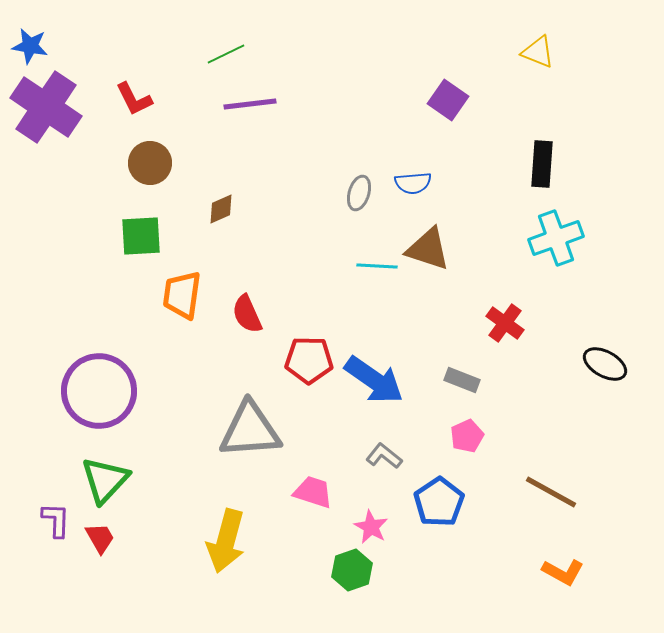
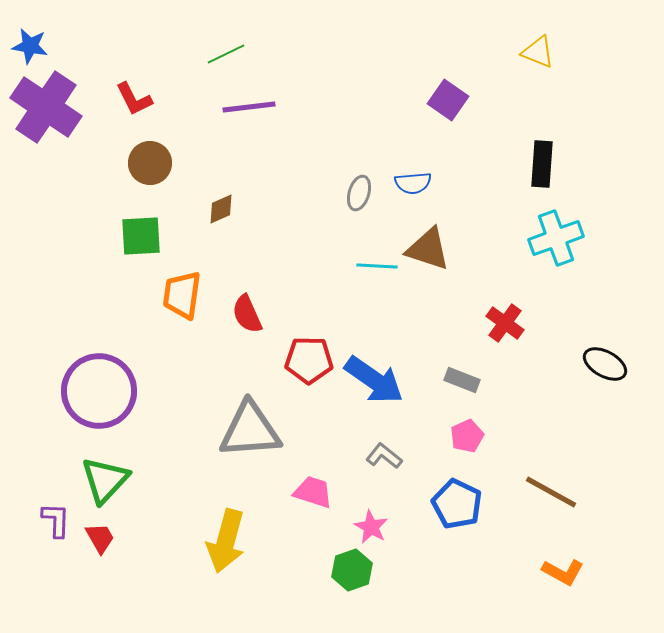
purple line: moved 1 px left, 3 px down
blue pentagon: moved 18 px right, 2 px down; rotated 12 degrees counterclockwise
